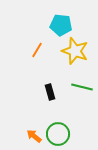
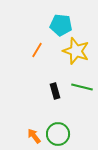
yellow star: moved 1 px right
black rectangle: moved 5 px right, 1 px up
orange arrow: rotated 14 degrees clockwise
